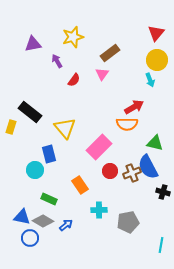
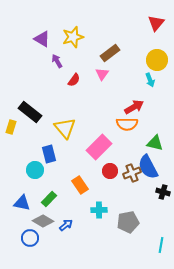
red triangle: moved 10 px up
purple triangle: moved 9 px right, 5 px up; rotated 42 degrees clockwise
green rectangle: rotated 70 degrees counterclockwise
blue triangle: moved 14 px up
